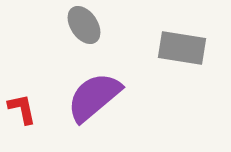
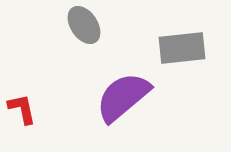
gray rectangle: rotated 15 degrees counterclockwise
purple semicircle: moved 29 px right
